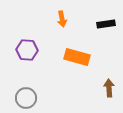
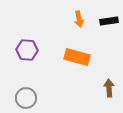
orange arrow: moved 17 px right
black rectangle: moved 3 px right, 3 px up
